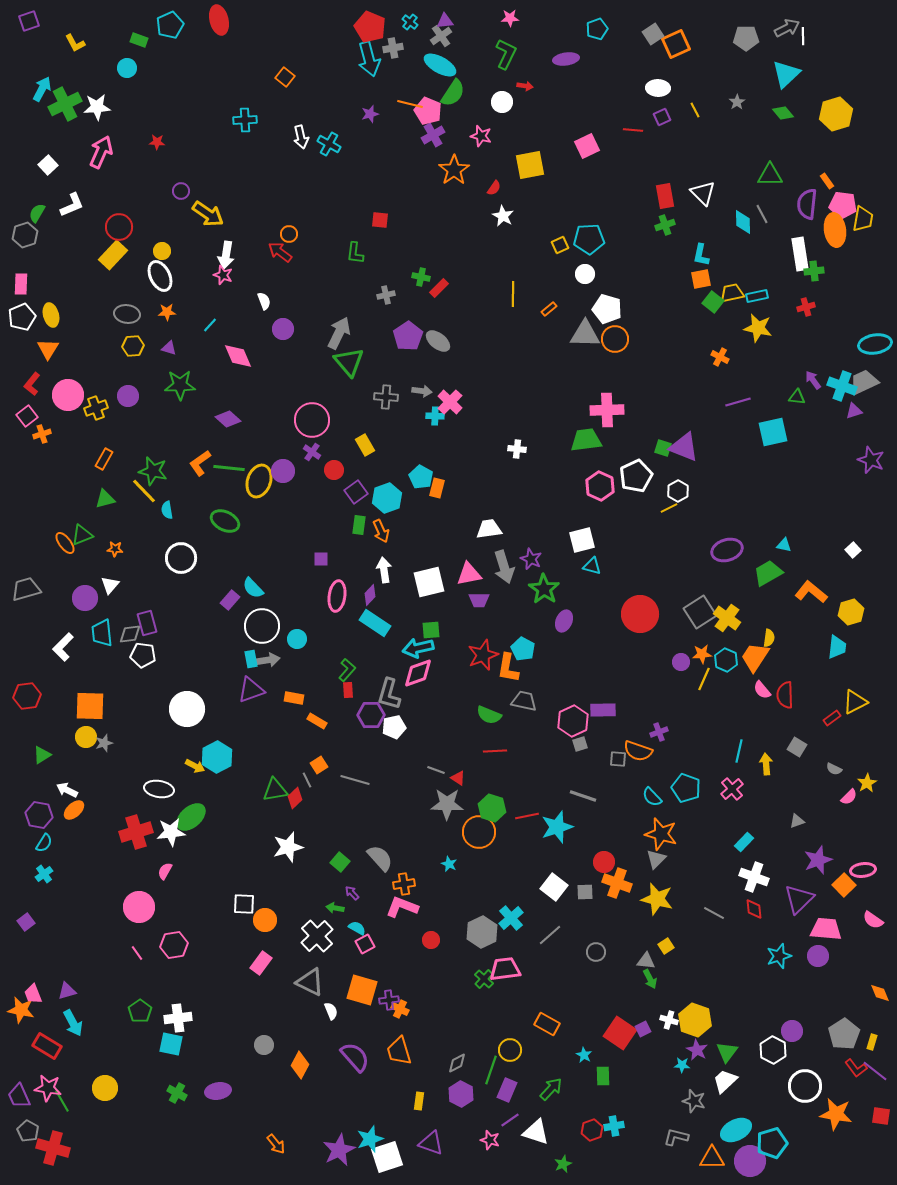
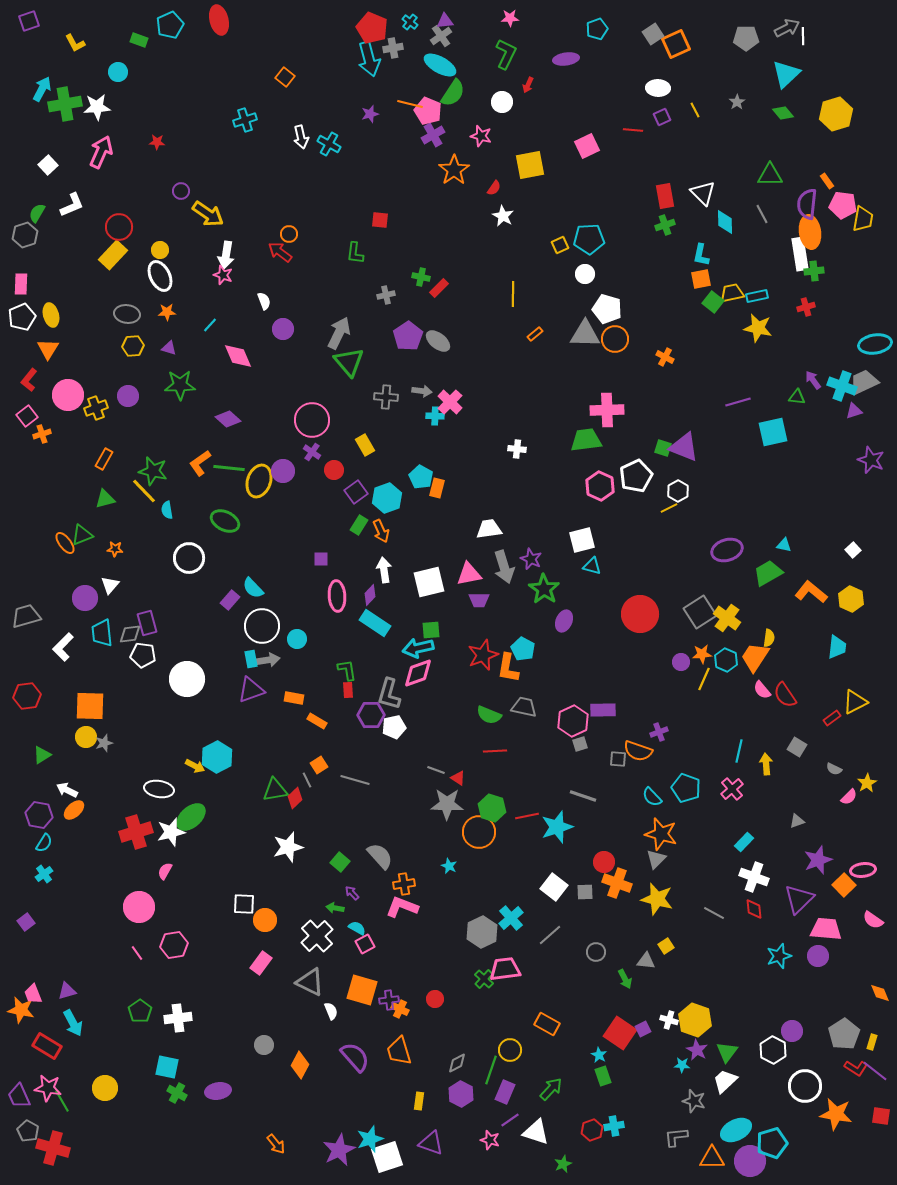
red pentagon at (370, 27): moved 2 px right, 1 px down
cyan circle at (127, 68): moved 9 px left, 4 px down
red arrow at (525, 86): moved 3 px right, 1 px up; rotated 105 degrees clockwise
green cross at (65, 104): rotated 16 degrees clockwise
cyan cross at (245, 120): rotated 15 degrees counterclockwise
cyan diamond at (743, 222): moved 18 px left
orange ellipse at (835, 230): moved 25 px left, 2 px down
yellow circle at (162, 251): moved 2 px left, 1 px up
orange rectangle at (549, 309): moved 14 px left, 25 px down
orange cross at (720, 357): moved 55 px left
red L-shape at (32, 384): moved 3 px left, 4 px up
green rectangle at (359, 525): rotated 24 degrees clockwise
white circle at (181, 558): moved 8 px right
gray trapezoid at (26, 589): moved 27 px down
pink ellipse at (337, 596): rotated 12 degrees counterclockwise
yellow hexagon at (851, 612): moved 13 px up; rotated 20 degrees counterclockwise
green L-shape at (347, 670): rotated 50 degrees counterclockwise
red semicircle at (785, 695): rotated 32 degrees counterclockwise
gray trapezoid at (524, 701): moved 6 px down
white circle at (187, 709): moved 30 px up
white star at (171, 832): rotated 8 degrees counterclockwise
gray semicircle at (380, 858): moved 2 px up
cyan star at (449, 864): moved 2 px down
red circle at (431, 940): moved 4 px right, 59 px down
green arrow at (650, 979): moved 25 px left
cyan square at (171, 1044): moved 4 px left, 23 px down
cyan star at (584, 1055): moved 15 px right
red L-shape at (856, 1068): rotated 20 degrees counterclockwise
green rectangle at (603, 1076): rotated 18 degrees counterclockwise
purple rectangle at (507, 1090): moved 2 px left, 2 px down
gray L-shape at (676, 1137): rotated 20 degrees counterclockwise
